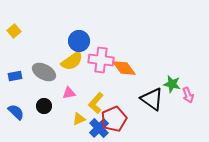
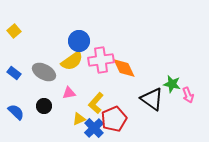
pink cross: rotated 15 degrees counterclockwise
orange diamond: rotated 10 degrees clockwise
blue rectangle: moved 1 px left, 3 px up; rotated 48 degrees clockwise
blue cross: moved 5 px left
